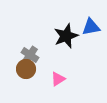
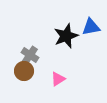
brown circle: moved 2 px left, 2 px down
